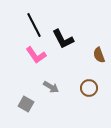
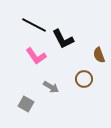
black line: rotated 35 degrees counterclockwise
pink L-shape: moved 1 px down
brown circle: moved 5 px left, 9 px up
